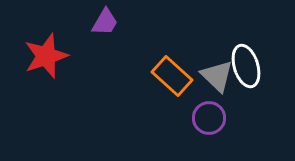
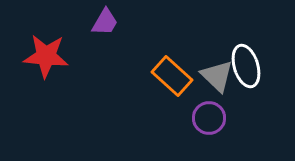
red star: rotated 24 degrees clockwise
